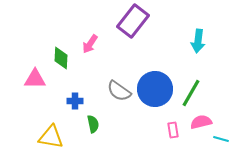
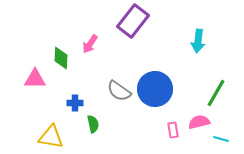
green line: moved 25 px right
blue cross: moved 2 px down
pink semicircle: moved 2 px left
